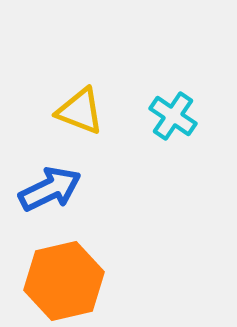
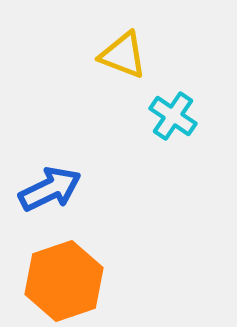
yellow triangle: moved 43 px right, 56 px up
orange hexagon: rotated 6 degrees counterclockwise
